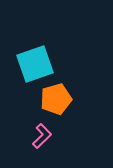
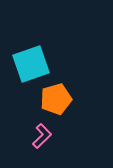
cyan square: moved 4 px left
